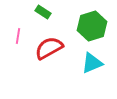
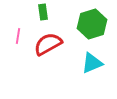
green rectangle: rotated 49 degrees clockwise
green hexagon: moved 2 px up
red semicircle: moved 1 px left, 4 px up
